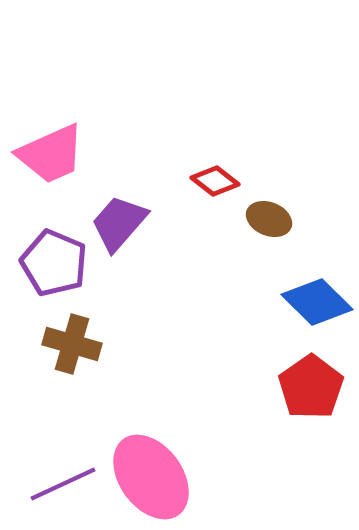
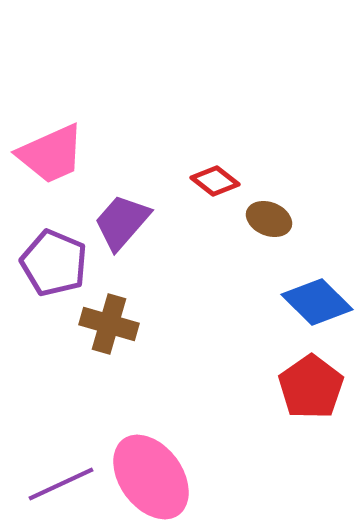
purple trapezoid: moved 3 px right, 1 px up
brown cross: moved 37 px right, 20 px up
purple line: moved 2 px left
